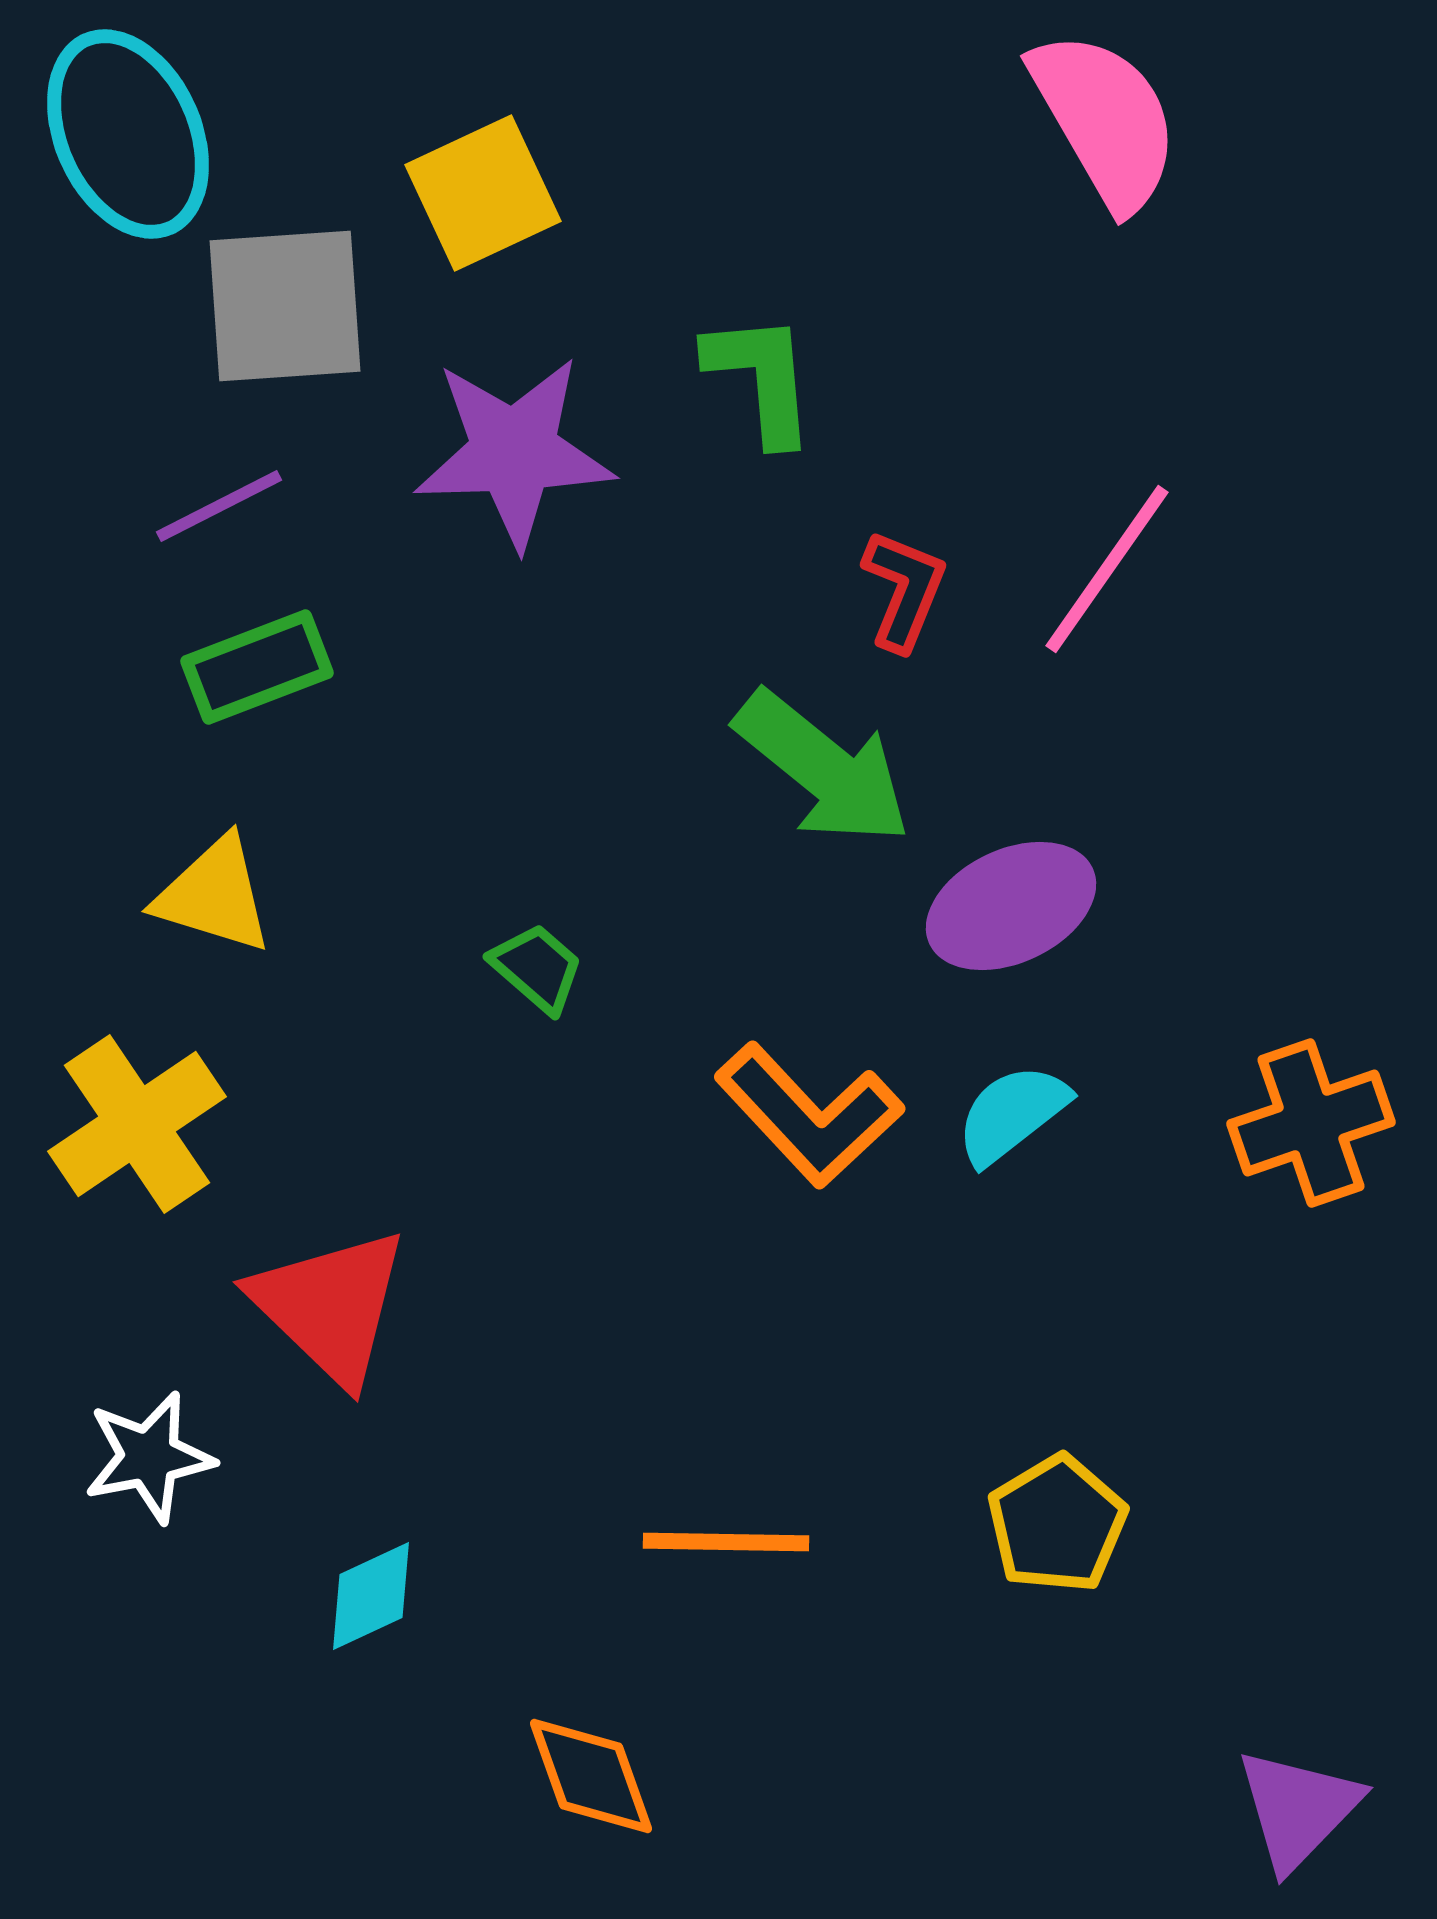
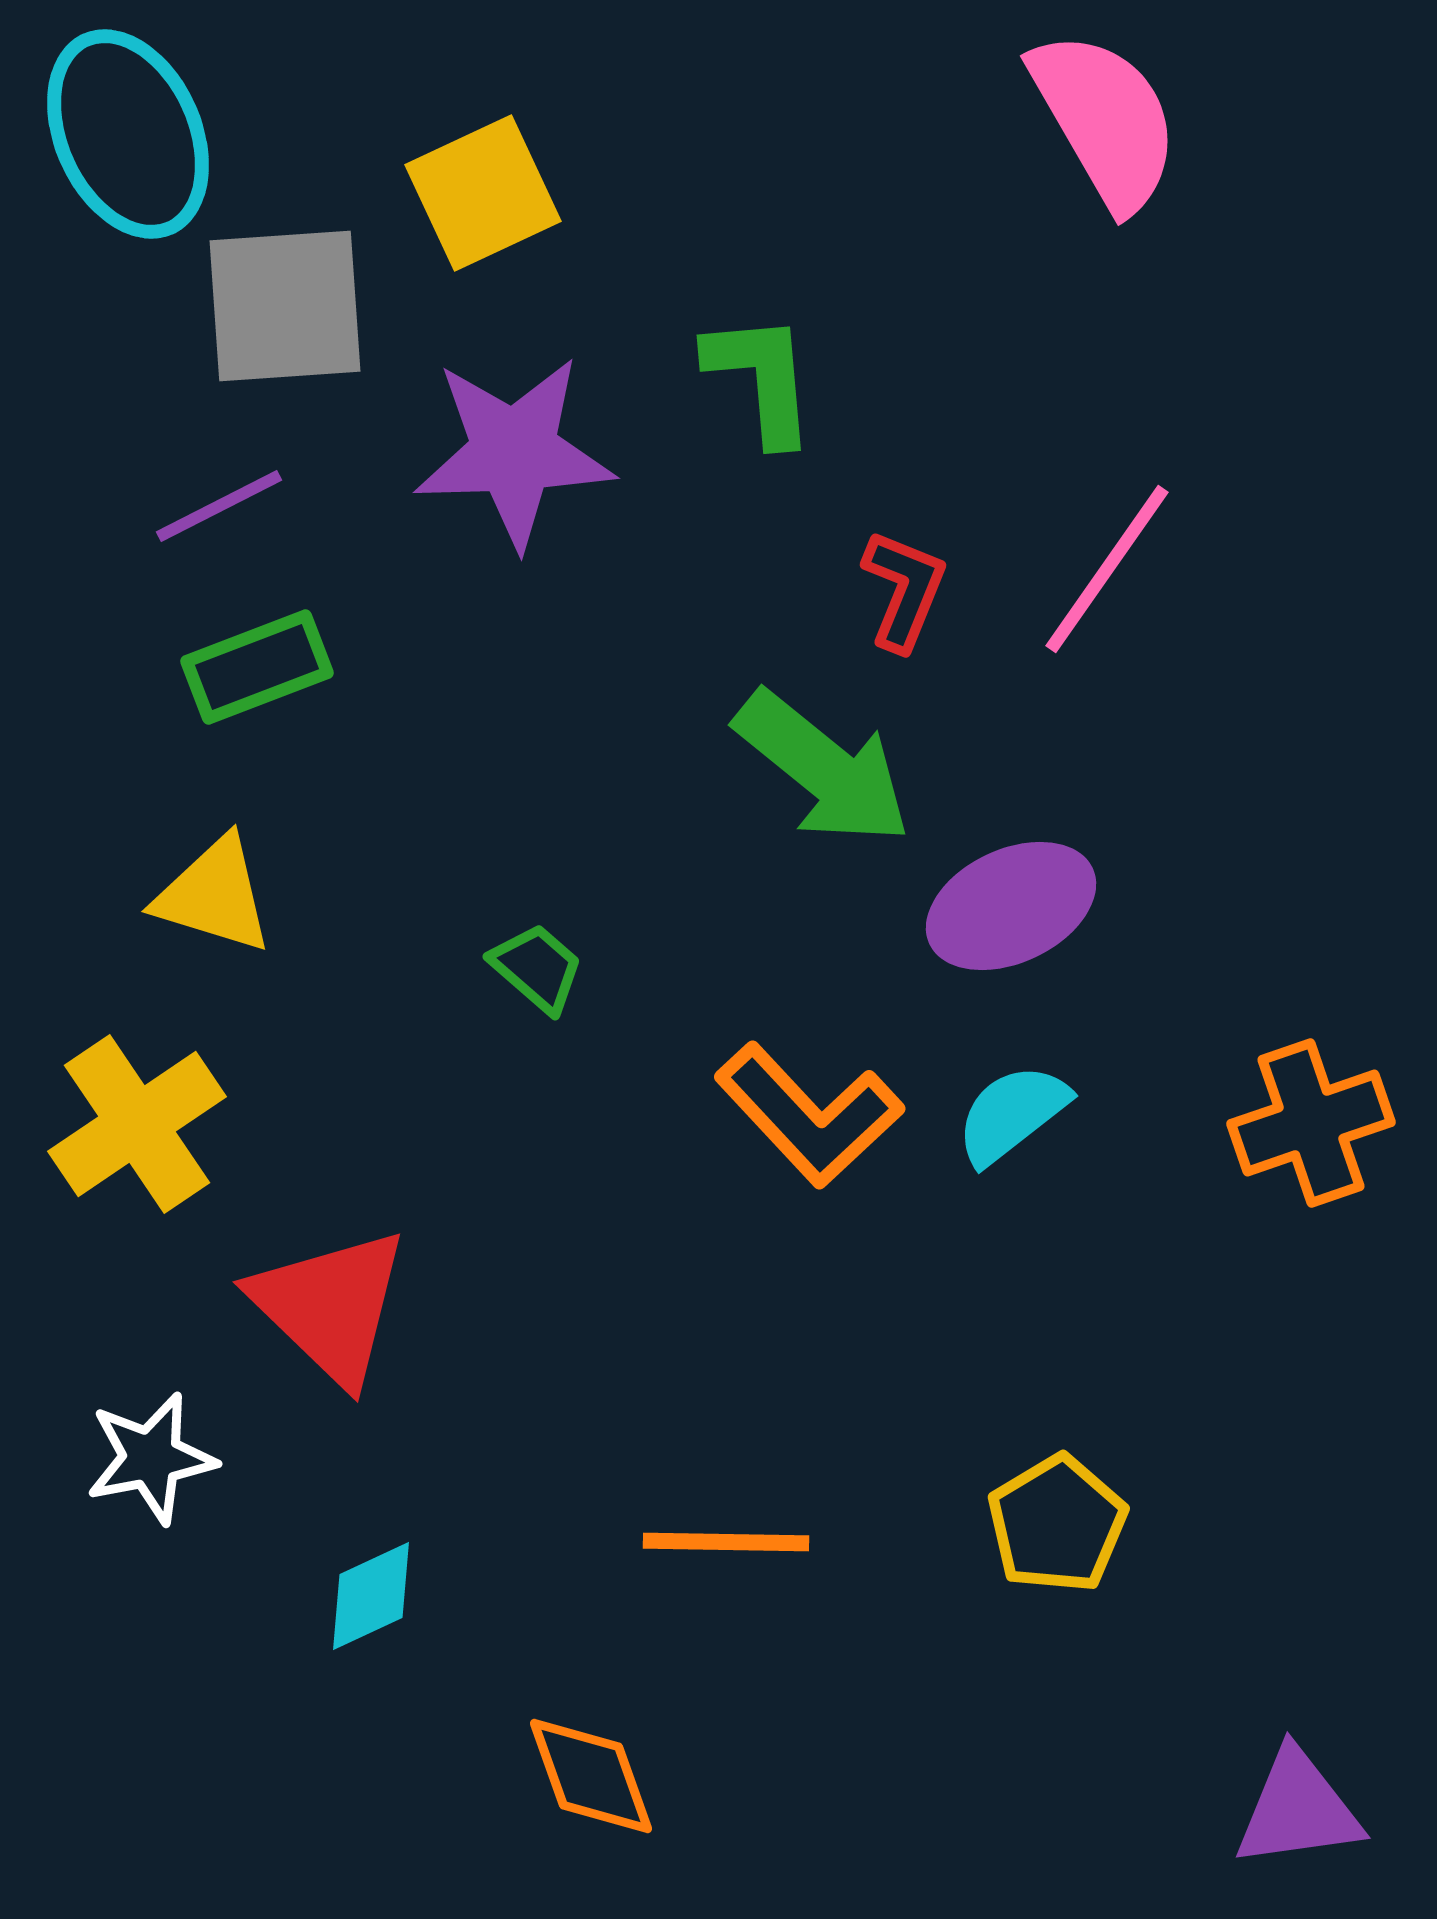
white star: moved 2 px right, 1 px down
purple triangle: rotated 38 degrees clockwise
